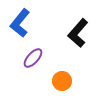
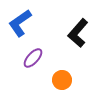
blue L-shape: rotated 16 degrees clockwise
orange circle: moved 1 px up
